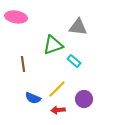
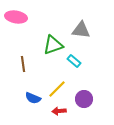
gray triangle: moved 3 px right, 3 px down
red arrow: moved 1 px right, 1 px down
